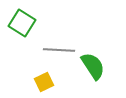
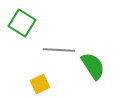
yellow square: moved 4 px left, 2 px down
